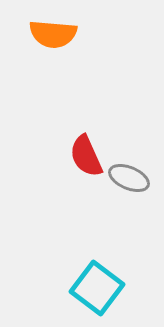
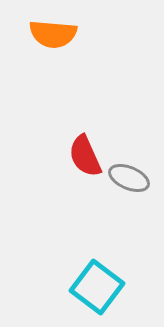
red semicircle: moved 1 px left
cyan square: moved 1 px up
